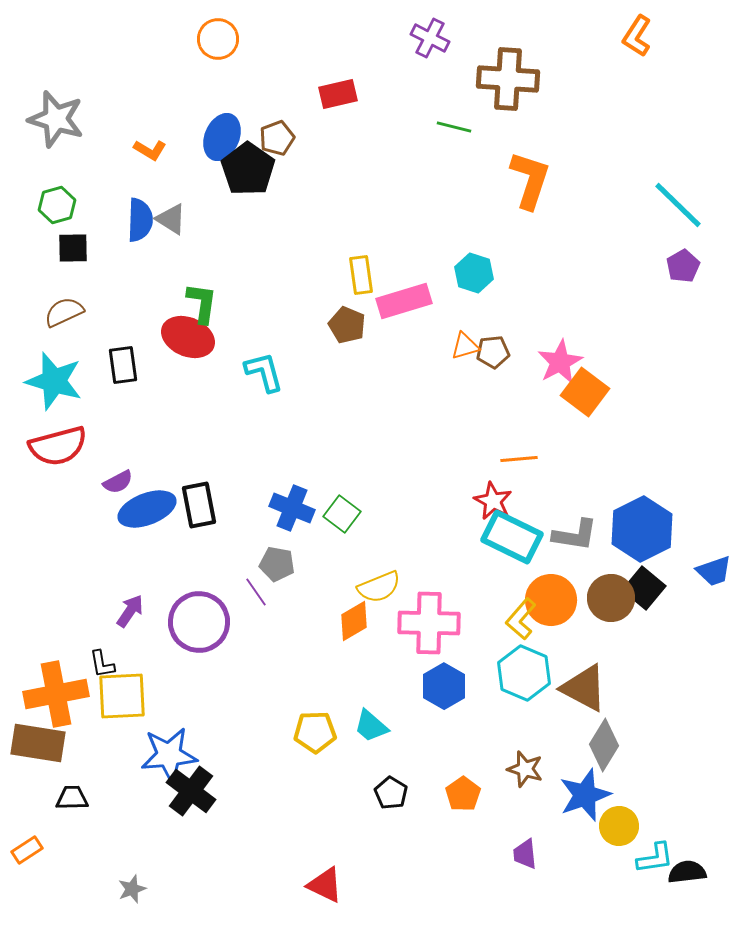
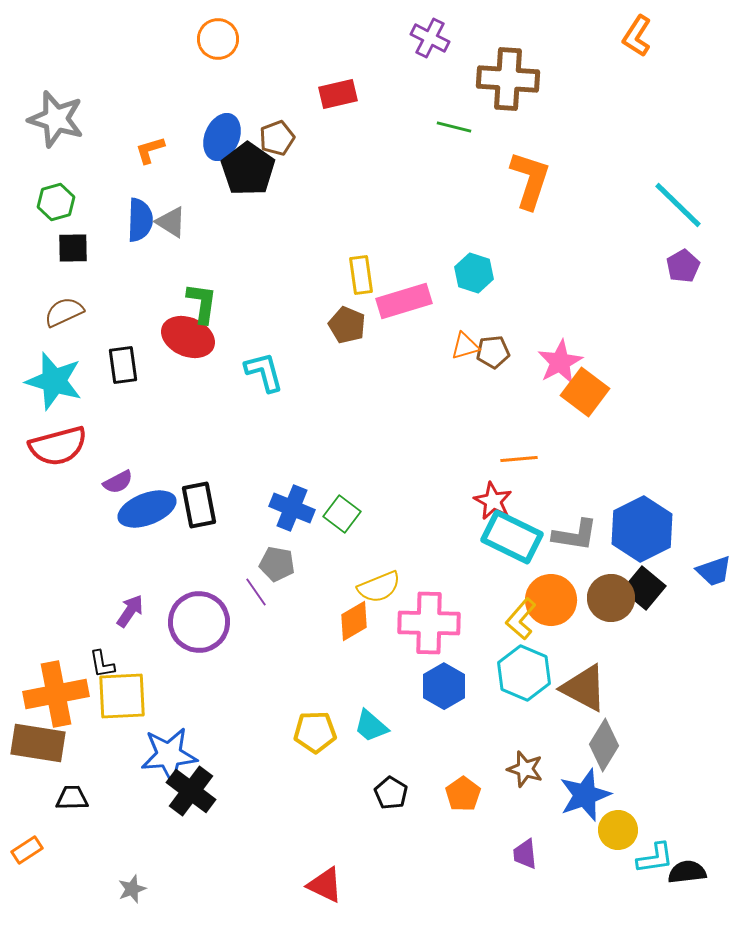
orange L-shape at (150, 150): rotated 132 degrees clockwise
green hexagon at (57, 205): moved 1 px left, 3 px up
gray triangle at (171, 219): moved 3 px down
yellow circle at (619, 826): moved 1 px left, 4 px down
